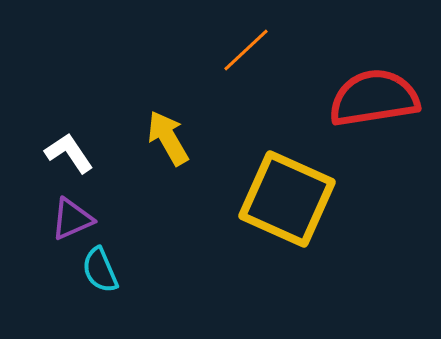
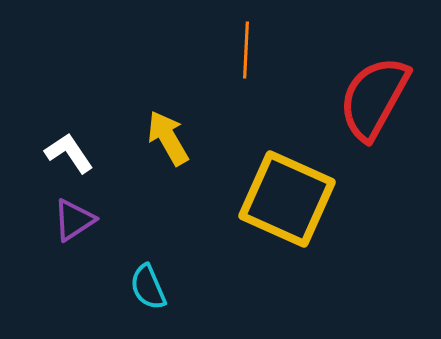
orange line: rotated 44 degrees counterclockwise
red semicircle: rotated 52 degrees counterclockwise
purple triangle: moved 2 px right, 1 px down; rotated 9 degrees counterclockwise
cyan semicircle: moved 48 px right, 17 px down
